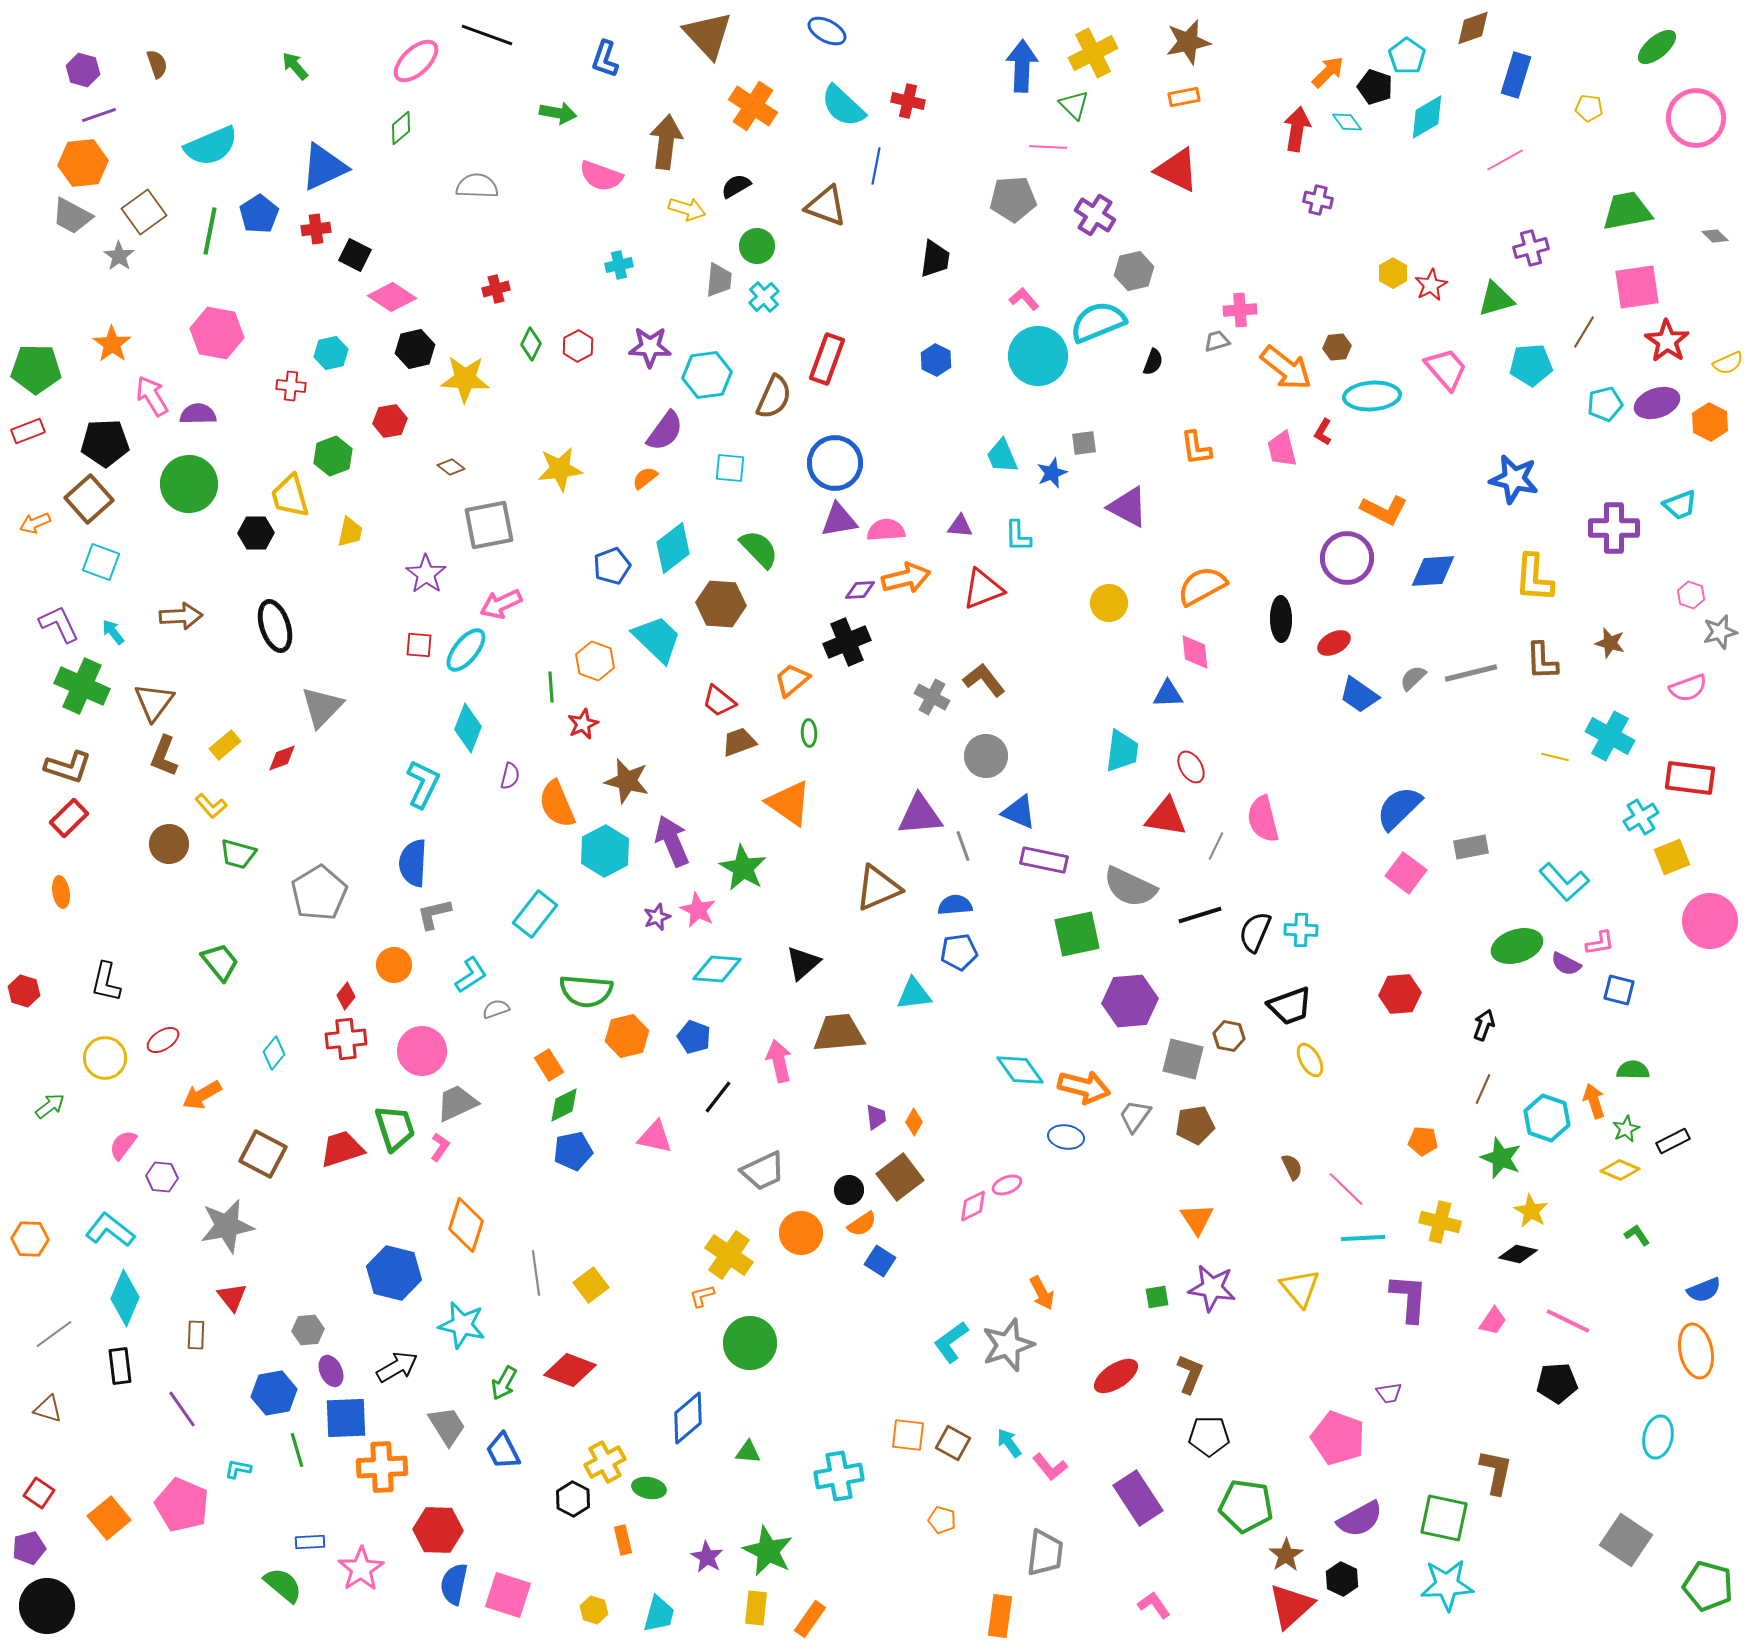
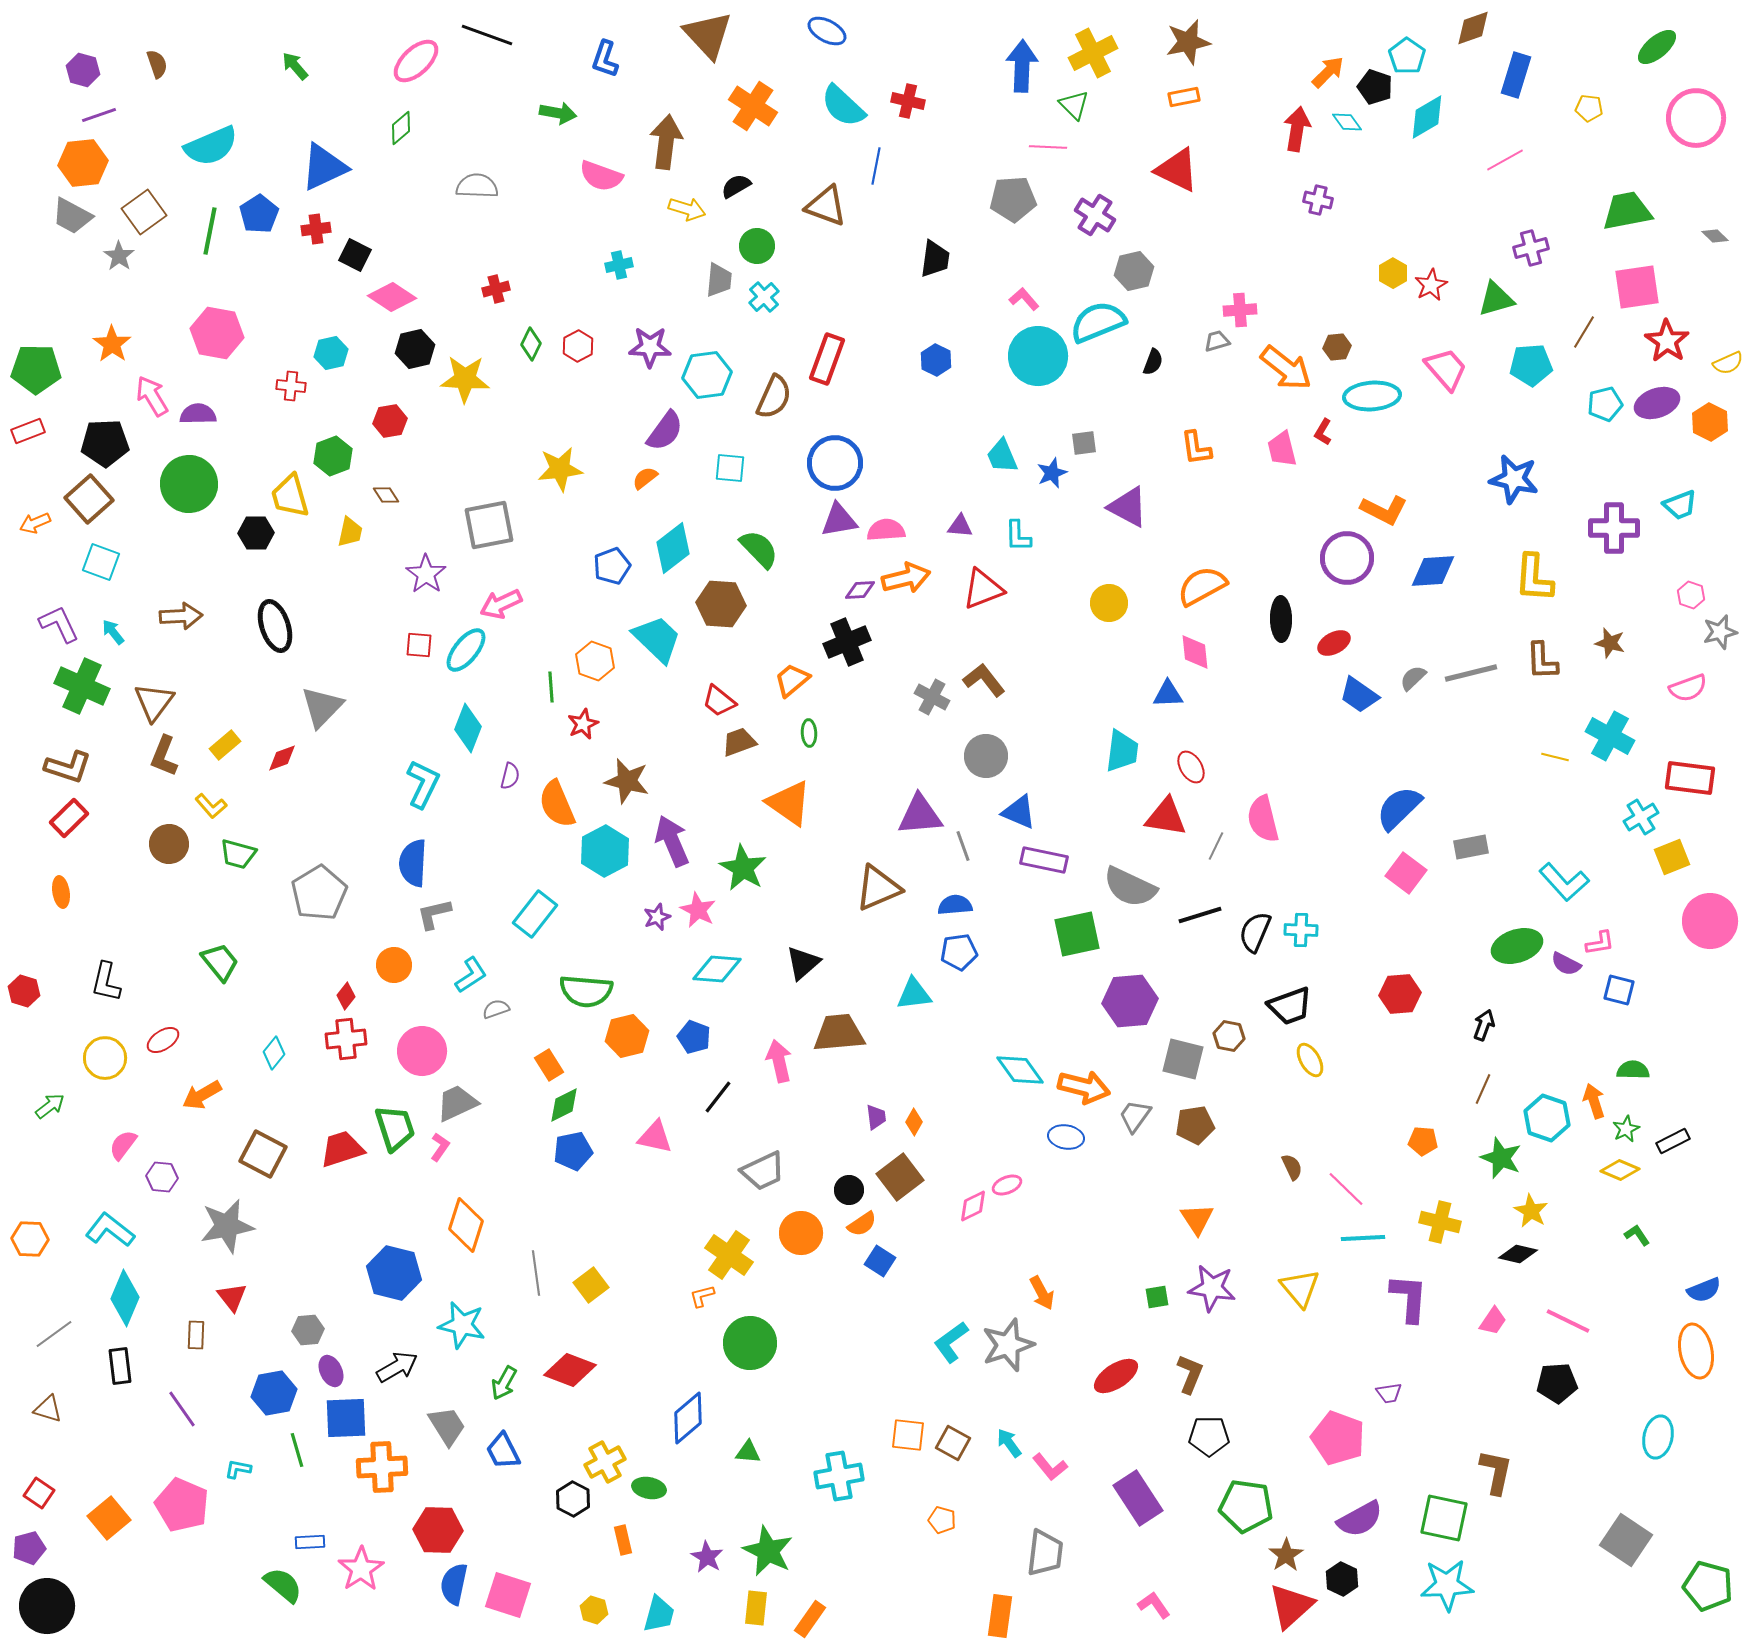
brown diamond at (451, 467): moved 65 px left, 28 px down; rotated 20 degrees clockwise
